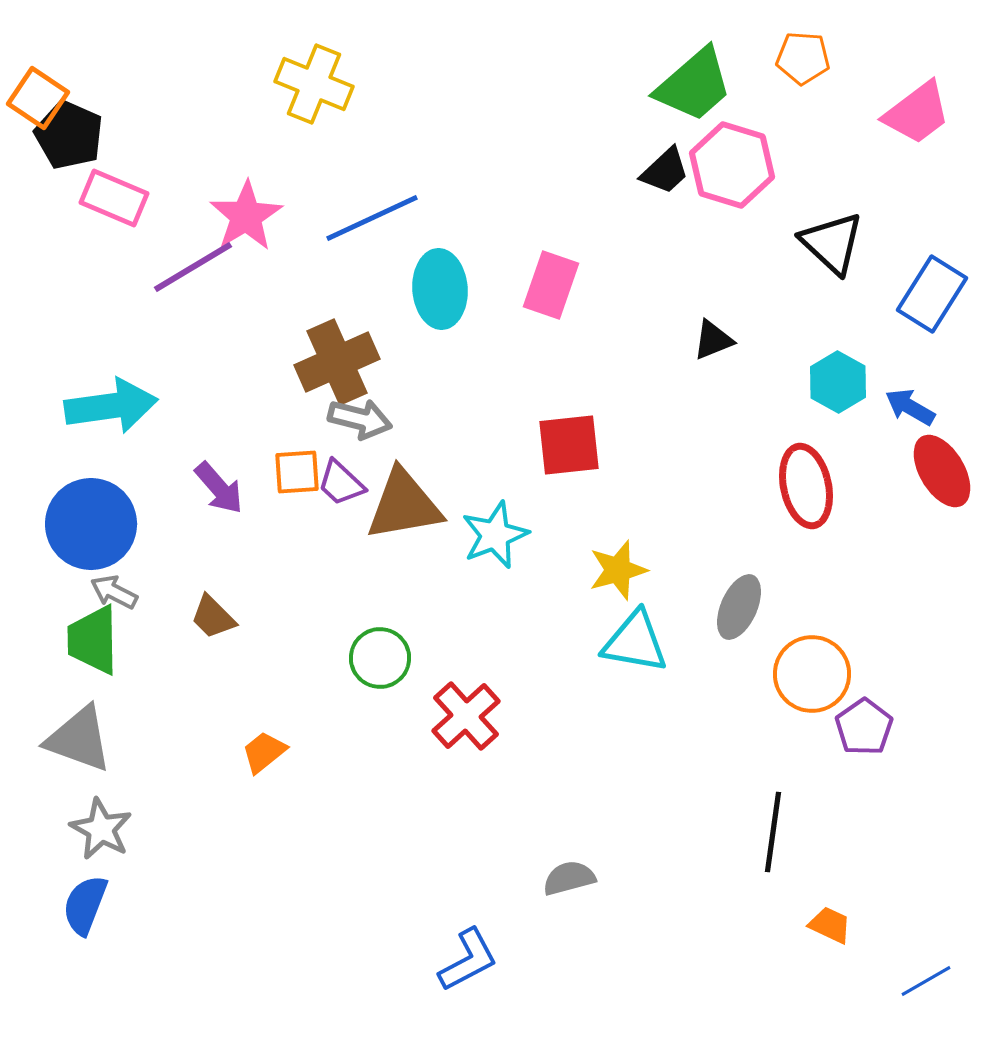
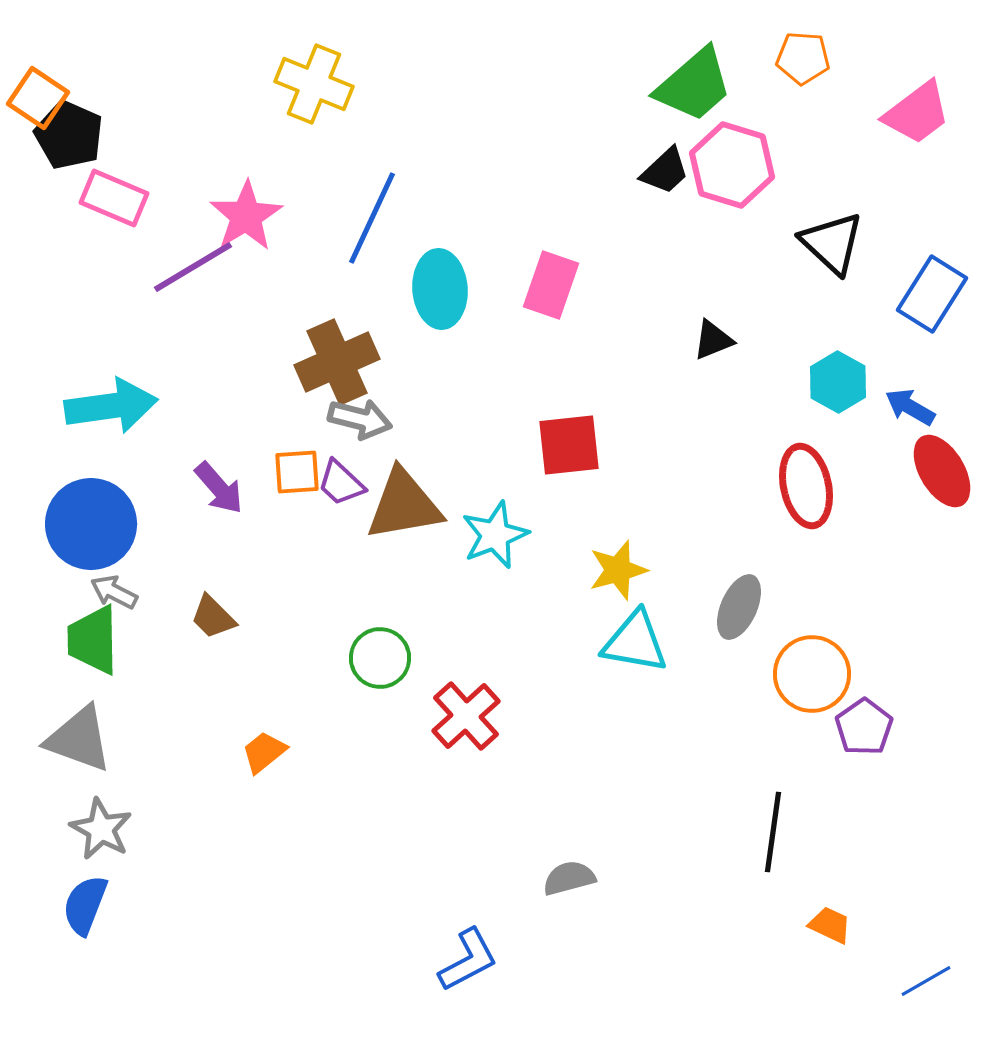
blue line at (372, 218): rotated 40 degrees counterclockwise
